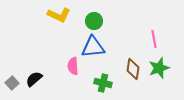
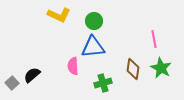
green star: moved 2 px right; rotated 25 degrees counterclockwise
black semicircle: moved 2 px left, 4 px up
green cross: rotated 30 degrees counterclockwise
